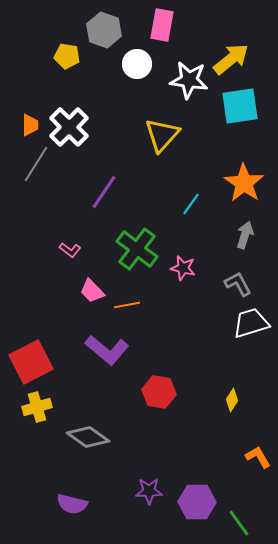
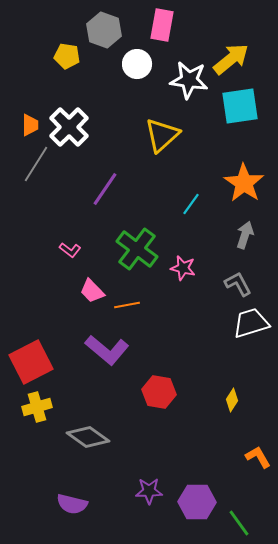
yellow triangle: rotated 6 degrees clockwise
purple line: moved 1 px right, 3 px up
